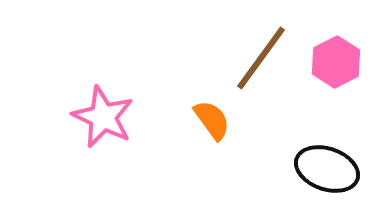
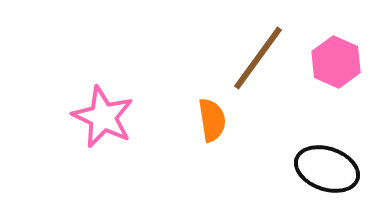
brown line: moved 3 px left
pink hexagon: rotated 9 degrees counterclockwise
orange semicircle: rotated 27 degrees clockwise
